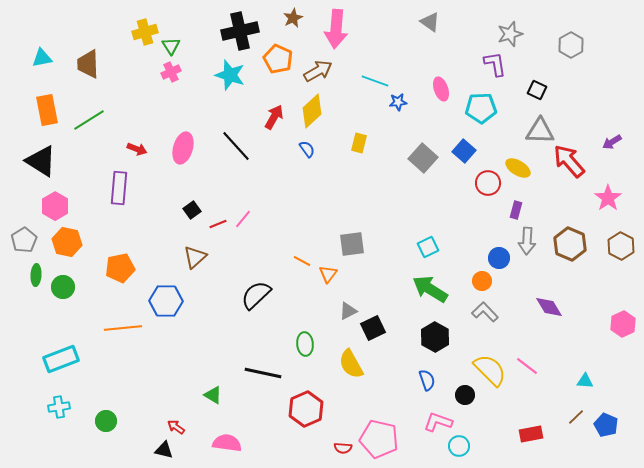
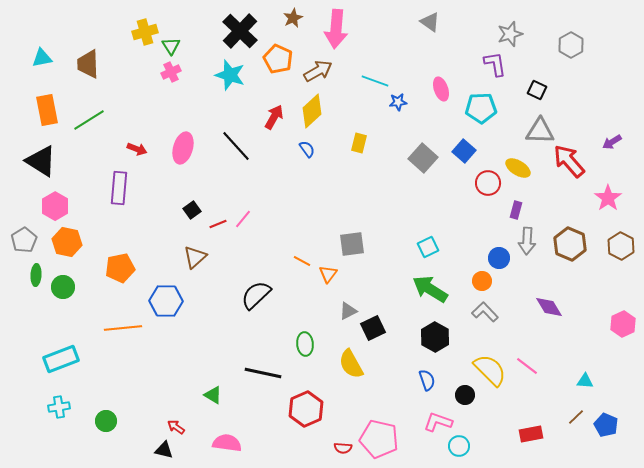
black cross at (240, 31): rotated 33 degrees counterclockwise
